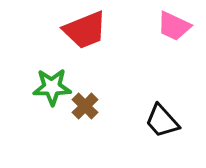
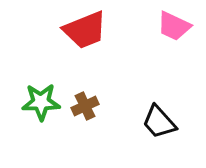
green star: moved 11 px left, 15 px down
brown cross: rotated 20 degrees clockwise
black trapezoid: moved 3 px left, 1 px down
